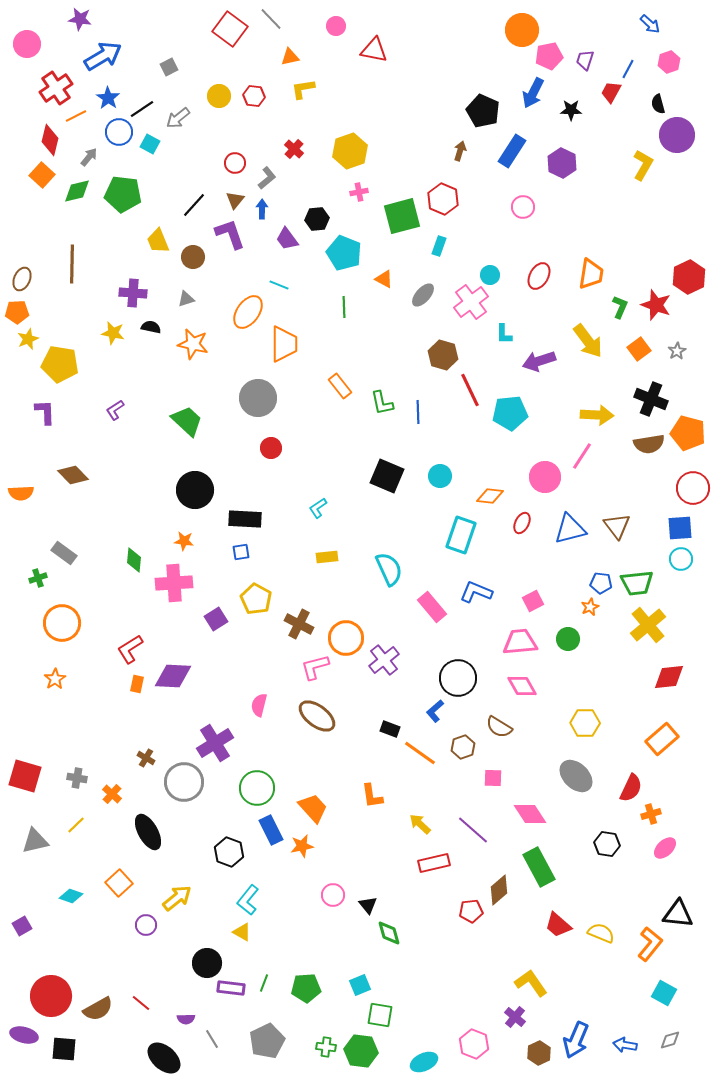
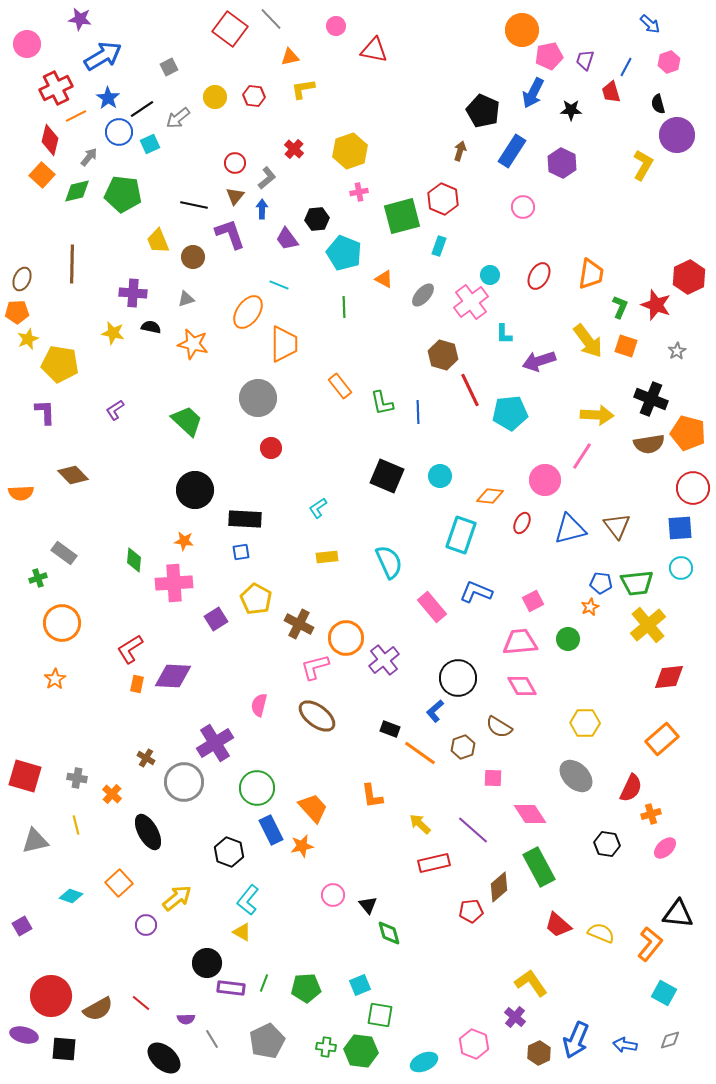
blue line at (628, 69): moved 2 px left, 2 px up
red cross at (56, 88): rotated 8 degrees clockwise
red trapezoid at (611, 92): rotated 45 degrees counterclockwise
yellow circle at (219, 96): moved 4 px left, 1 px down
cyan square at (150, 144): rotated 36 degrees clockwise
brown triangle at (235, 200): moved 4 px up
black line at (194, 205): rotated 60 degrees clockwise
orange square at (639, 349): moved 13 px left, 3 px up; rotated 35 degrees counterclockwise
pink circle at (545, 477): moved 3 px down
cyan circle at (681, 559): moved 9 px down
cyan semicircle at (389, 569): moved 7 px up
yellow line at (76, 825): rotated 60 degrees counterclockwise
brown diamond at (499, 890): moved 3 px up
